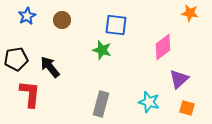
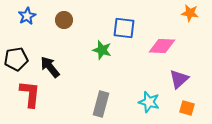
brown circle: moved 2 px right
blue square: moved 8 px right, 3 px down
pink diamond: moved 1 px left, 1 px up; rotated 40 degrees clockwise
